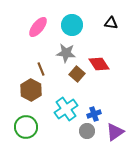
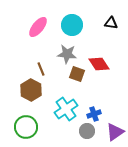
gray star: moved 1 px right, 1 px down
brown square: rotated 21 degrees counterclockwise
